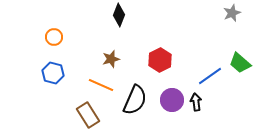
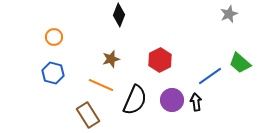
gray star: moved 3 px left, 1 px down
